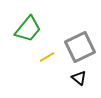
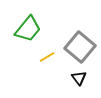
gray square: rotated 24 degrees counterclockwise
black triangle: rotated 14 degrees clockwise
